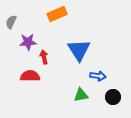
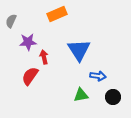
gray semicircle: moved 1 px up
red semicircle: rotated 54 degrees counterclockwise
